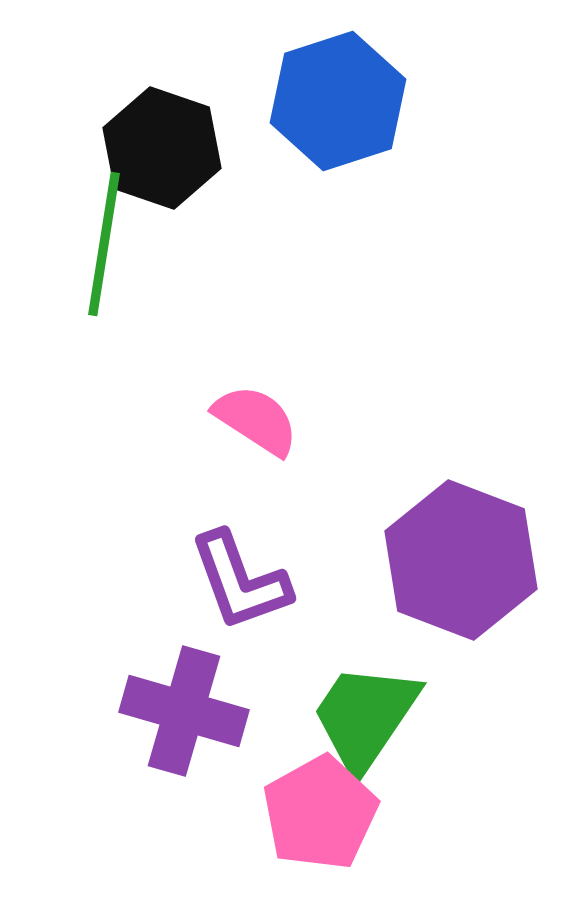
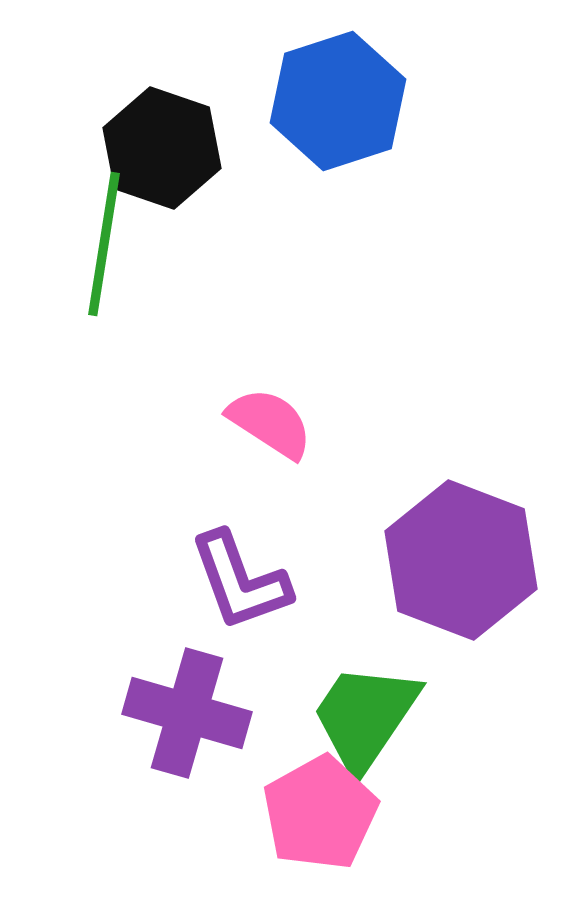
pink semicircle: moved 14 px right, 3 px down
purple cross: moved 3 px right, 2 px down
